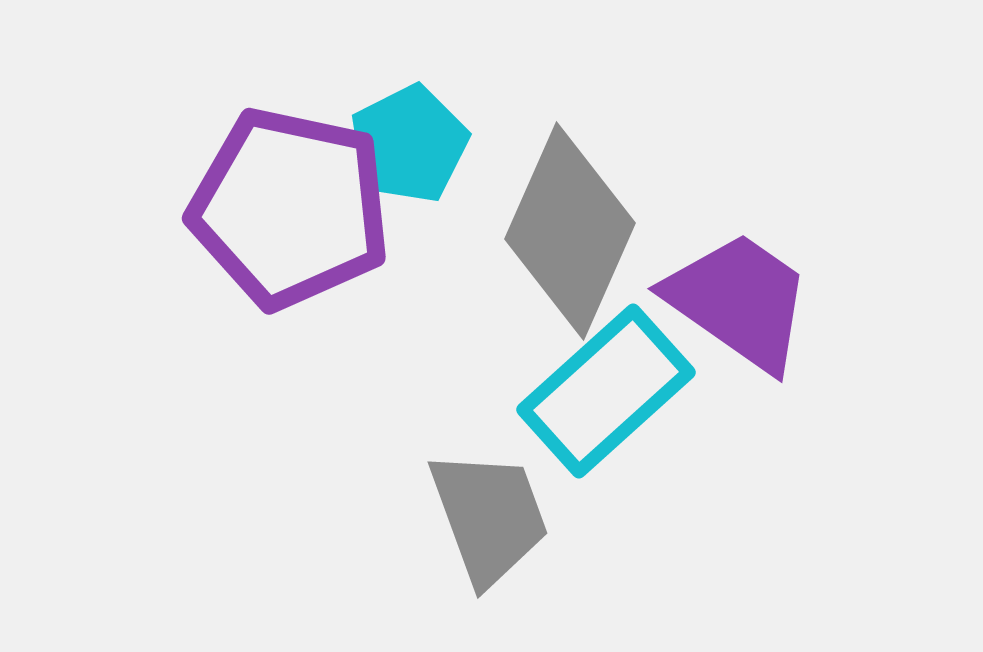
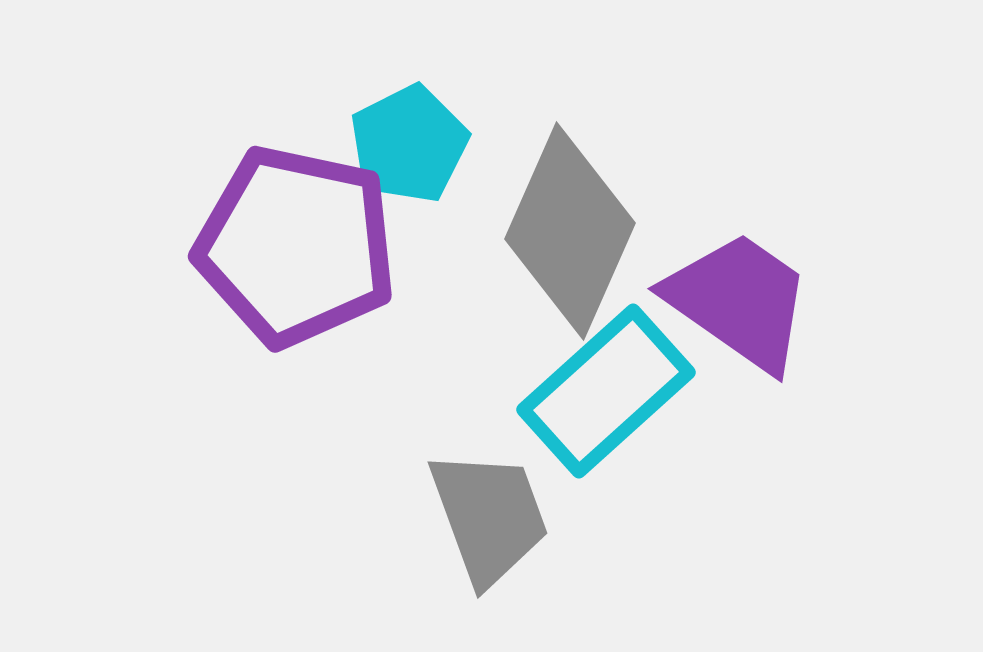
purple pentagon: moved 6 px right, 38 px down
